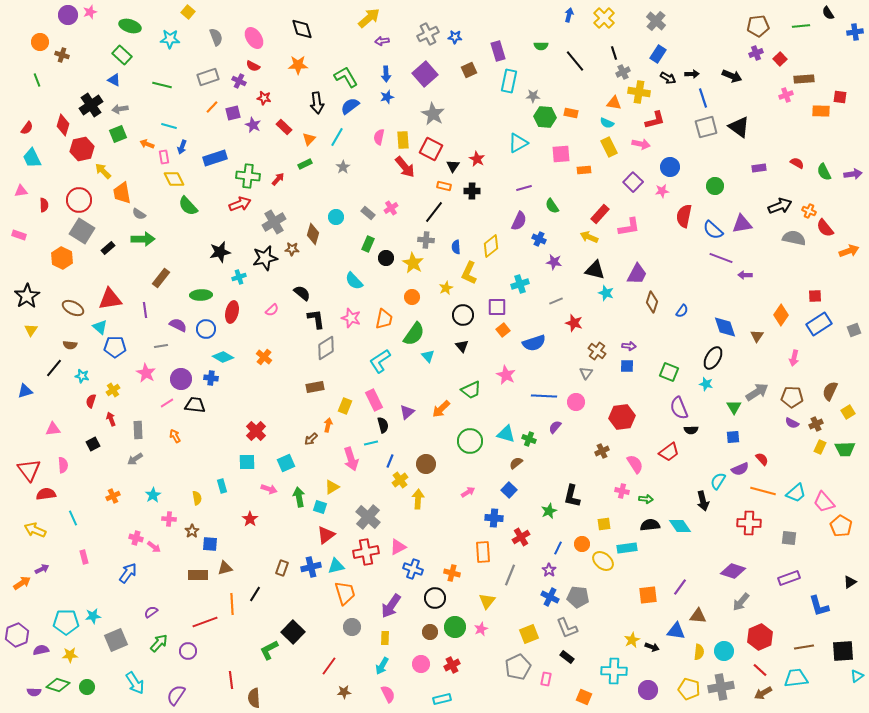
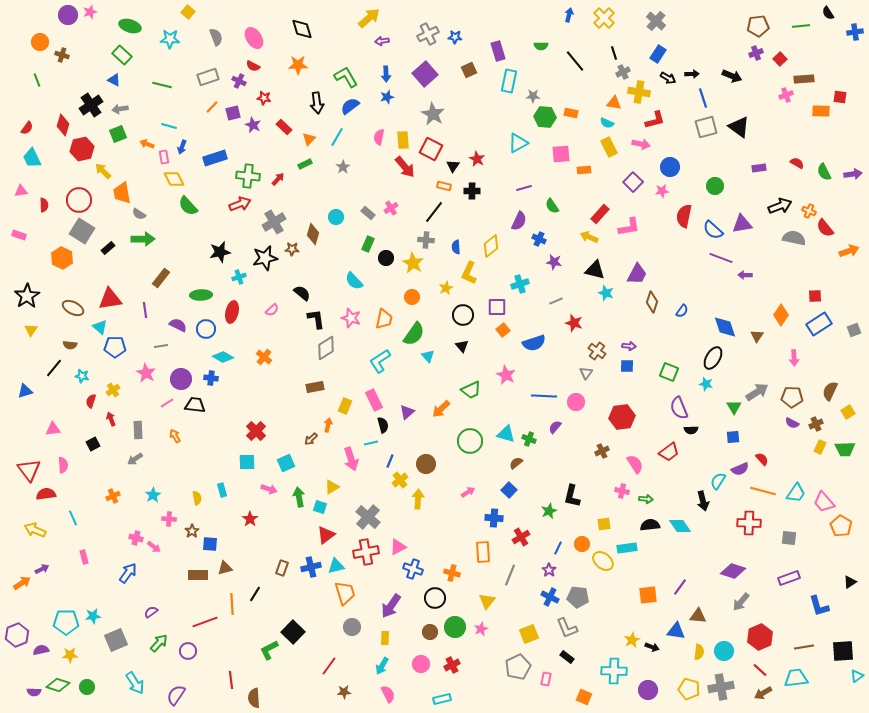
pink arrow at (794, 358): rotated 14 degrees counterclockwise
cyan rectangle at (222, 486): moved 4 px down
cyan trapezoid at (796, 493): rotated 15 degrees counterclockwise
